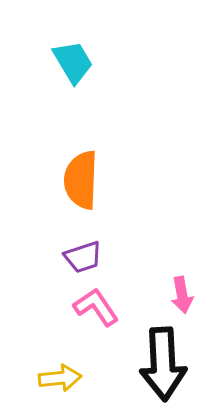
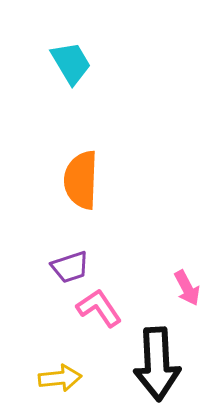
cyan trapezoid: moved 2 px left, 1 px down
purple trapezoid: moved 13 px left, 10 px down
pink arrow: moved 5 px right, 7 px up; rotated 18 degrees counterclockwise
pink L-shape: moved 3 px right, 1 px down
black arrow: moved 6 px left
